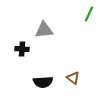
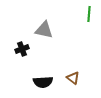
green line: rotated 21 degrees counterclockwise
gray triangle: rotated 18 degrees clockwise
black cross: rotated 24 degrees counterclockwise
